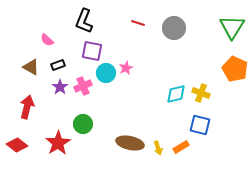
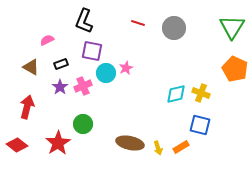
pink semicircle: rotated 112 degrees clockwise
black rectangle: moved 3 px right, 1 px up
